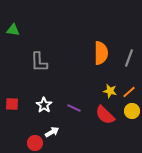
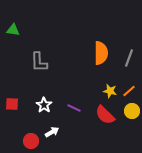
orange line: moved 1 px up
red circle: moved 4 px left, 2 px up
